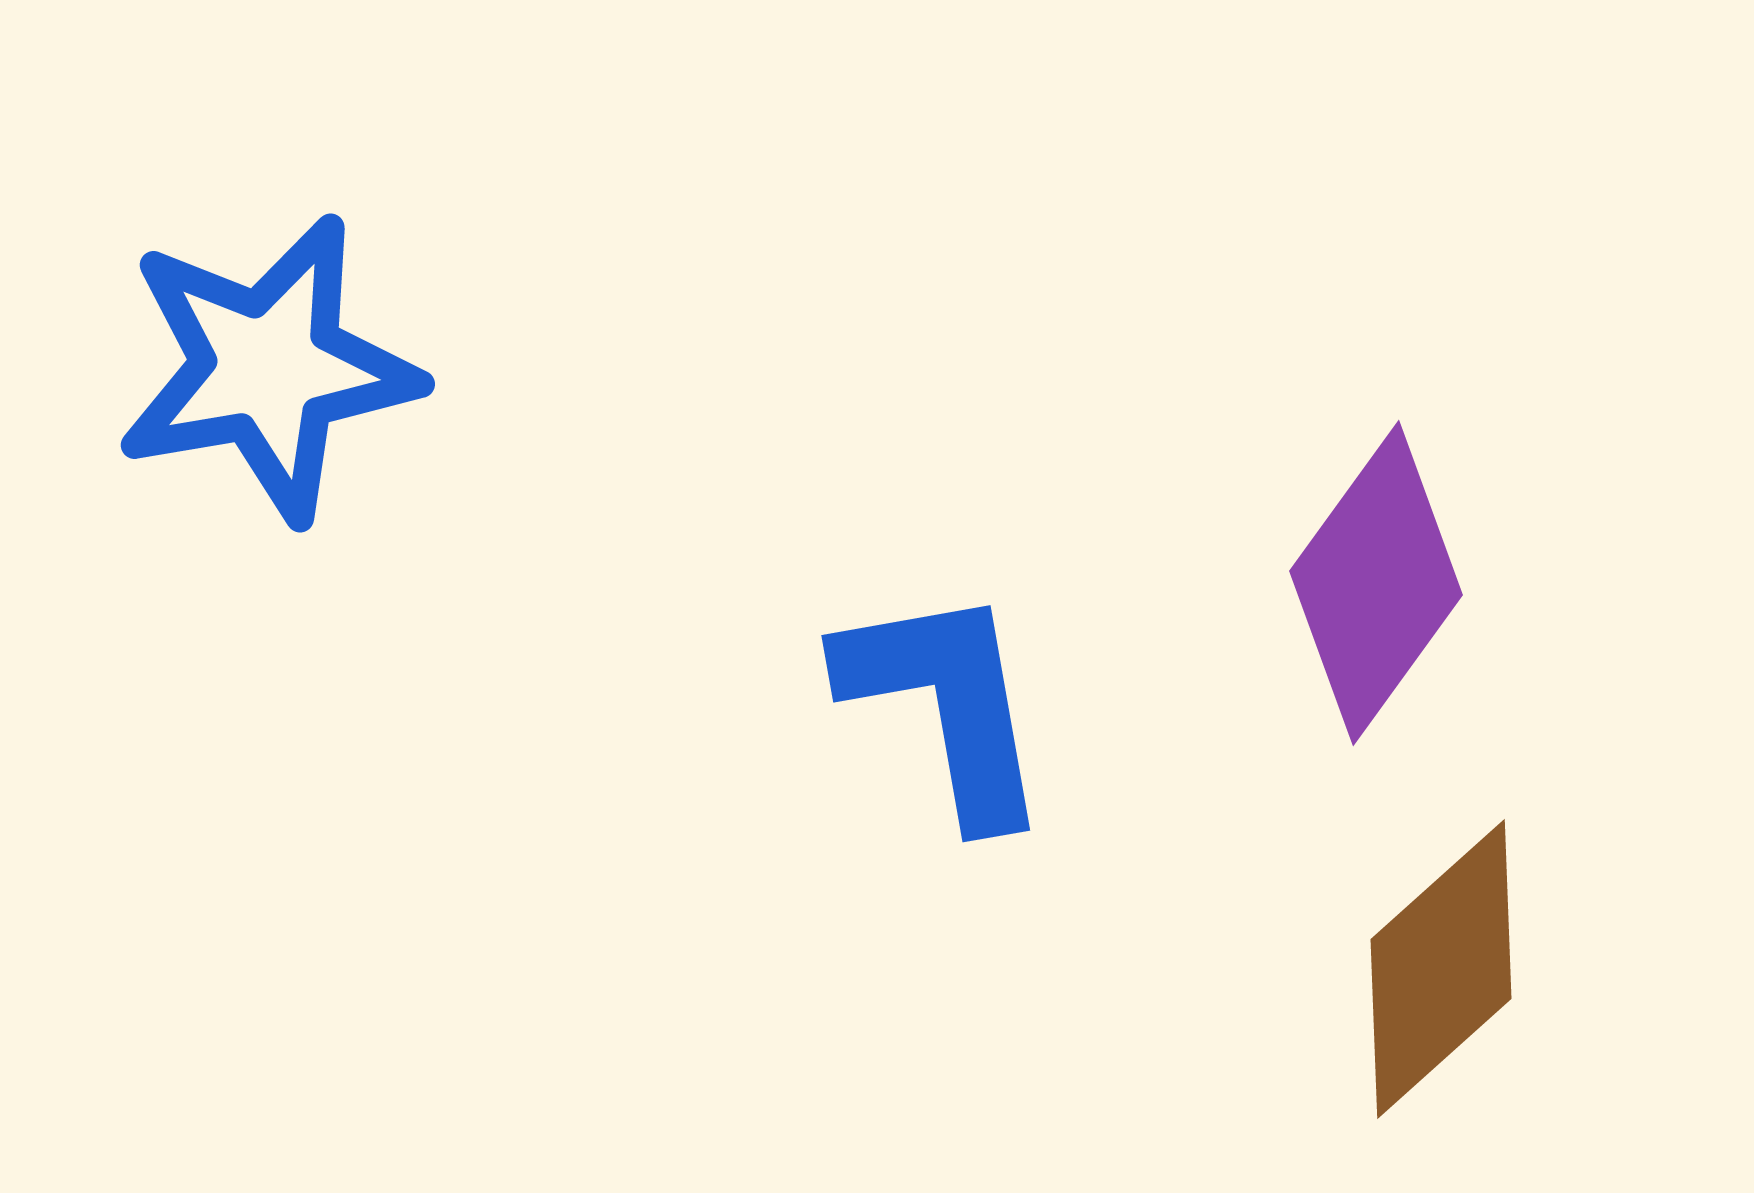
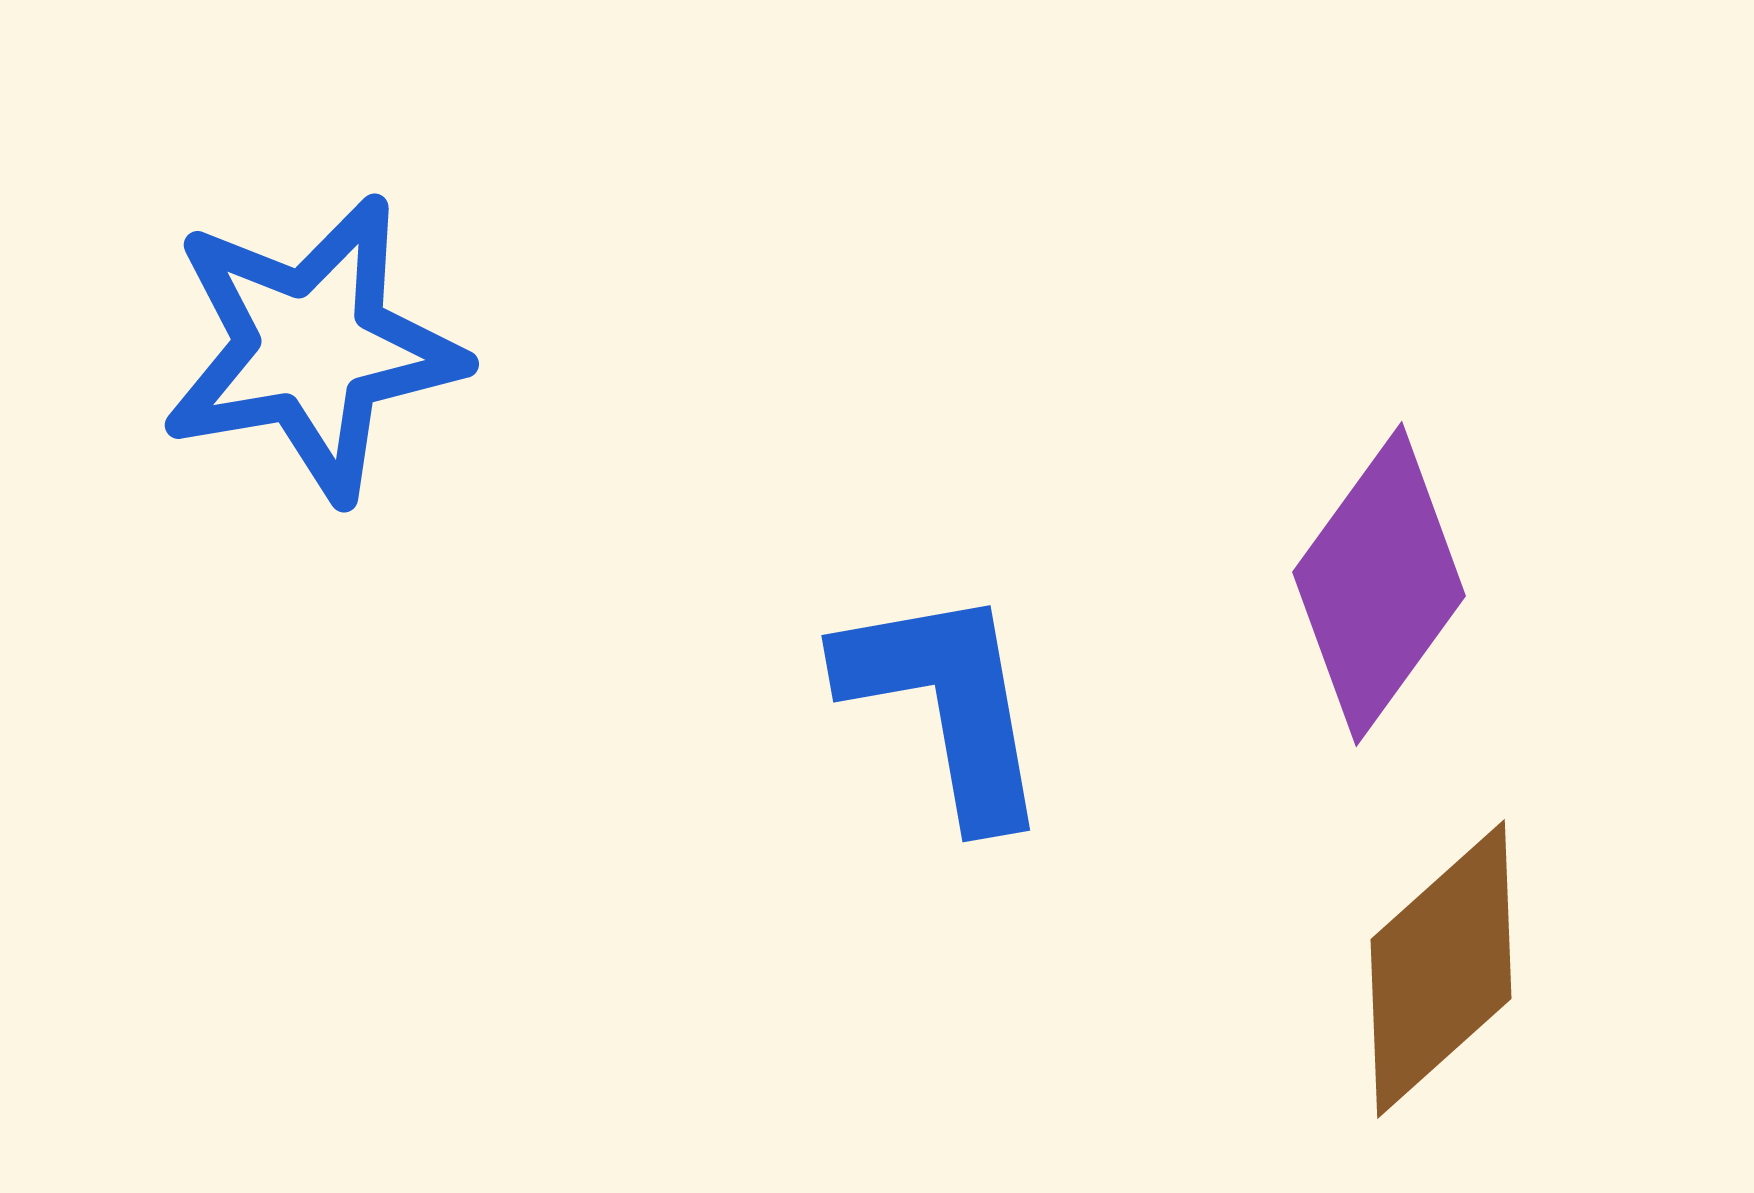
blue star: moved 44 px right, 20 px up
purple diamond: moved 3 px right, 1 px down
